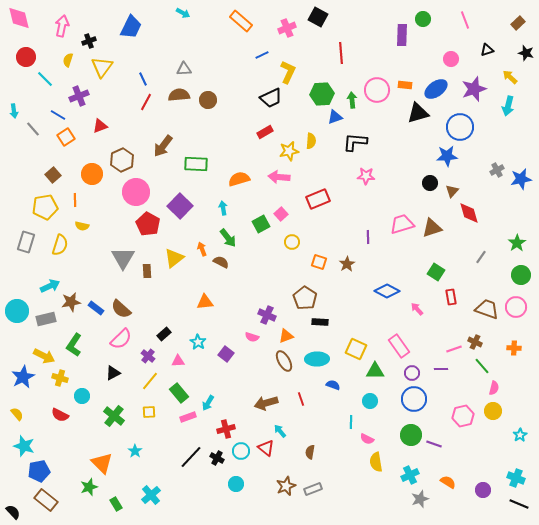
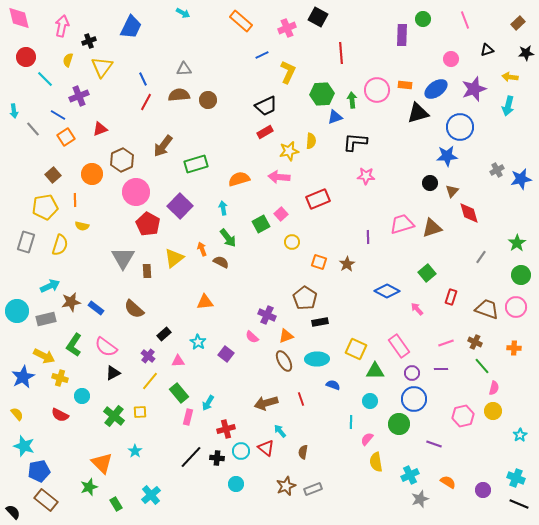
black star at (526, 53): rotated 21 degrees counterclockwise
yellow arrow at (510, 77): rotated 35 degrees counterclockwise
black trapezoid at (271, 98): moved 5 px left, 8 px down
red triangle at (100, 126): moved 3 px down
green rectangle at (196, 164): rotated 20 degrees counterclockwise
green square at (436, 272): moved 9 px left, 1 px down; rotated 18 degrees clockwise
red rectangle at (451, 297): rotated 28 degrees clockwise
brown semicircle at (121, 309): moved 13 px right
black rectangle at (320, 322): rotated 14 degrees counterclockwise
pink semicircle at (252, 337): rotated 24 degrees clockwise
pink semicircle at (121, 339): moved 15 px left, 8 px down; rotated 80 degrees clockwise
pink line at (454, 349): moved 8 px left, 6 px up
yellow square at (149, 412): moved 9 px left
pink rectangle at (188, 417): rotated 56 degrees counterclockwise
green circle at (411, 435): moved 12 px left, 11 px up
pink semicircle at (367, 439): rotated 104 degrees clockwise
brown semicircle at (310, 452): moved 7 px left
black cross at (217, 458): rotated 24 degrees counterclockwise
